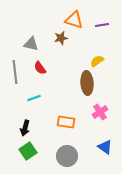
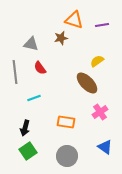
brown ellipse: rotated 40 degrees counterclockwise
